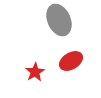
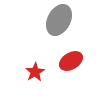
gray ellipse: rotated 52 degrees clockwise
